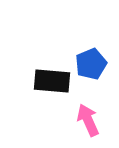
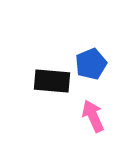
pink arrow: moved 5 px right, 4 px up
